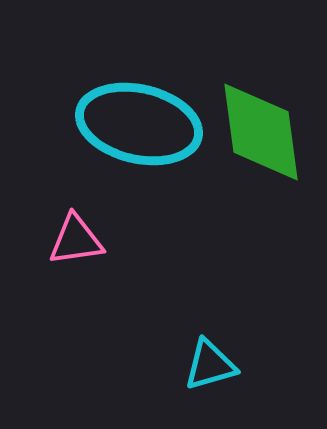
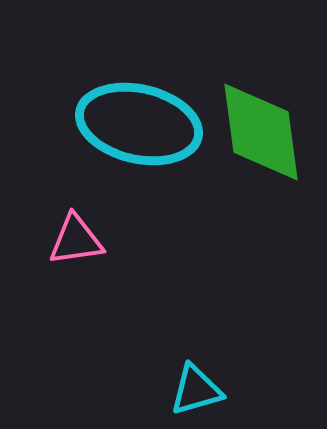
cyan triangle: moved 14 px left, 25 px down
